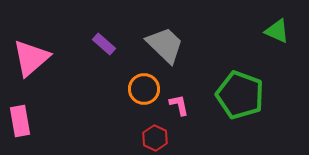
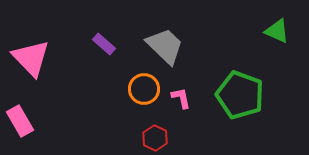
gray trapezoid: moved 1 px down
pink triangle: rotated 33 degrees counterclockwise
pink L-shape: moved 2 px right, 7 px up
pink rectangle: rotated 20 degrees counterclockwise
